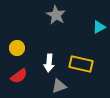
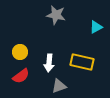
gray star: rotated 18 degrees counterclockwise
cyan triangle: moved 3 px left
yellow circle: moved 3 px right, 4 px down
yellow rectangle: moved 1 px right, 2 px up
red semicircle: moved 2 px right
